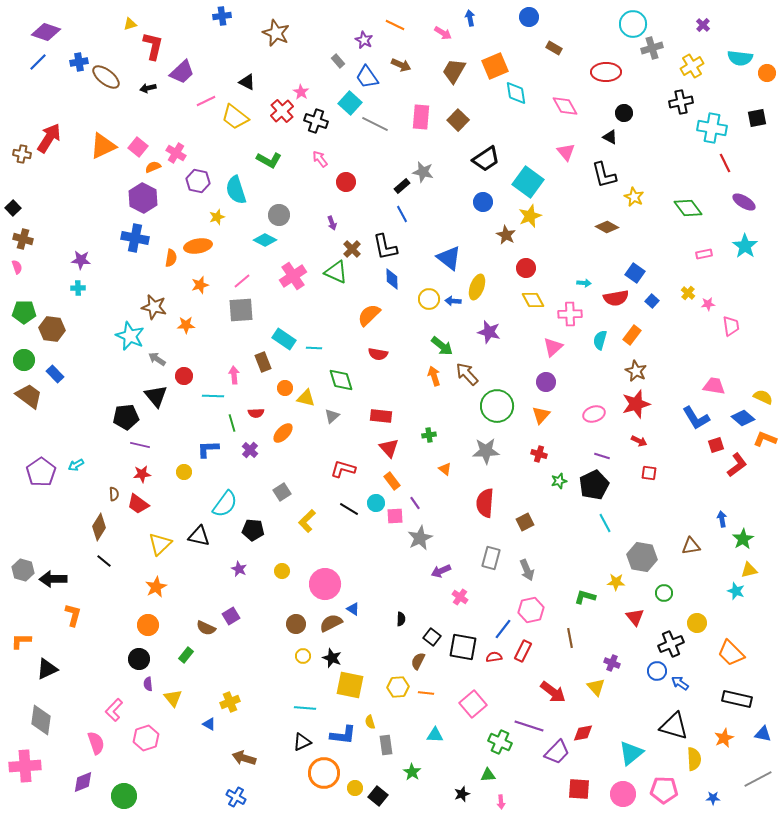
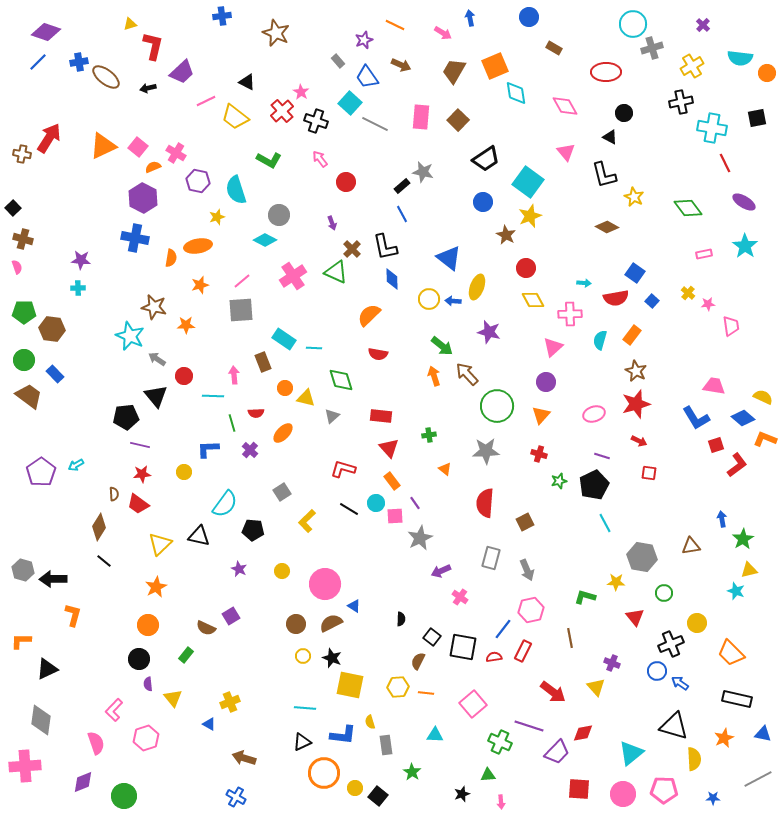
purple star at (364, 40): rotated 24 degrees clockwise
blue triangle at (353, 609): moved 1 px right, 3 px up
